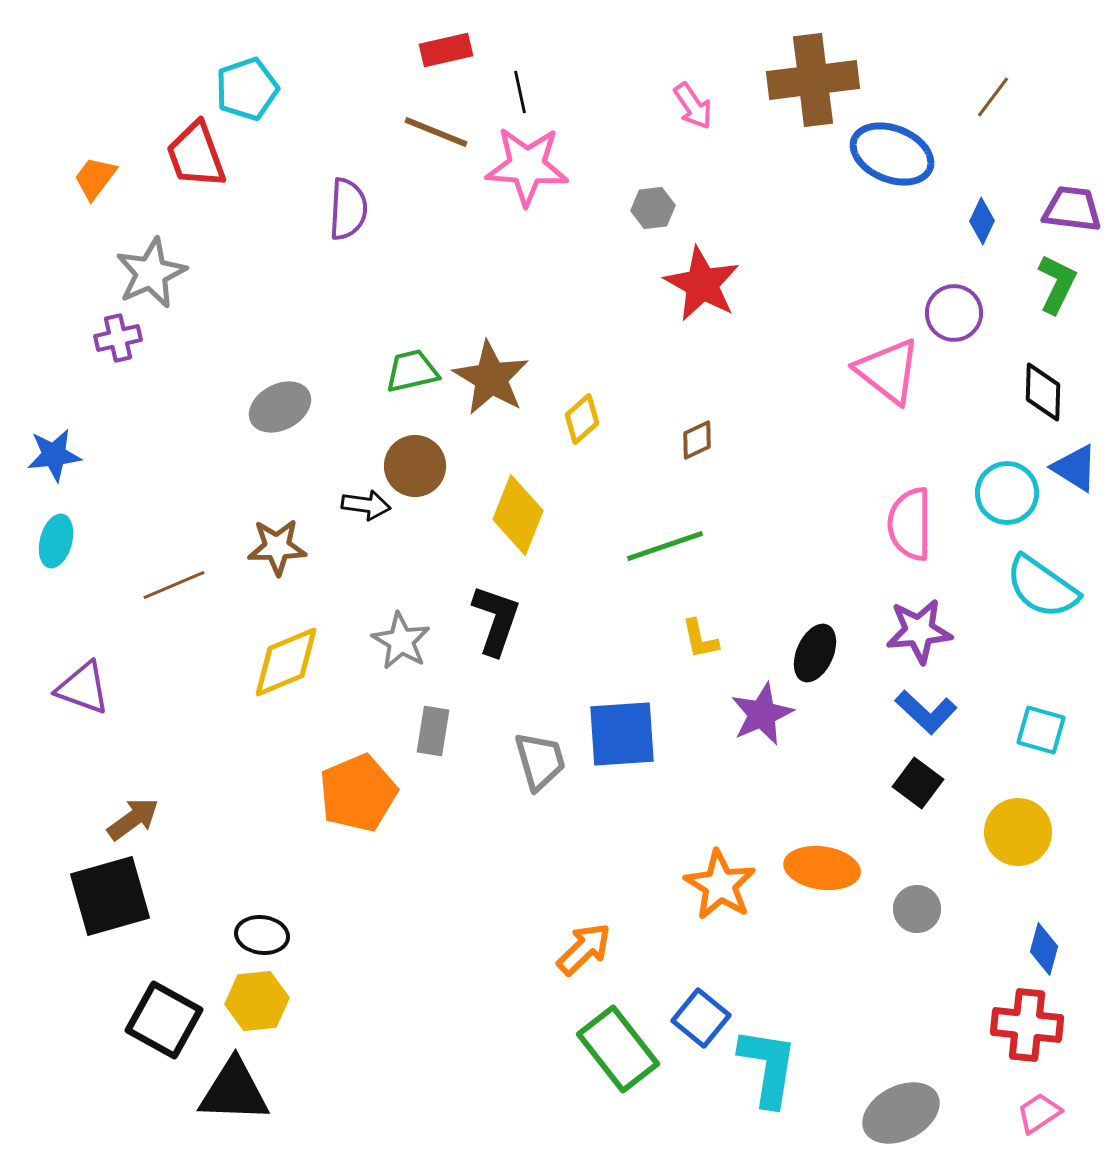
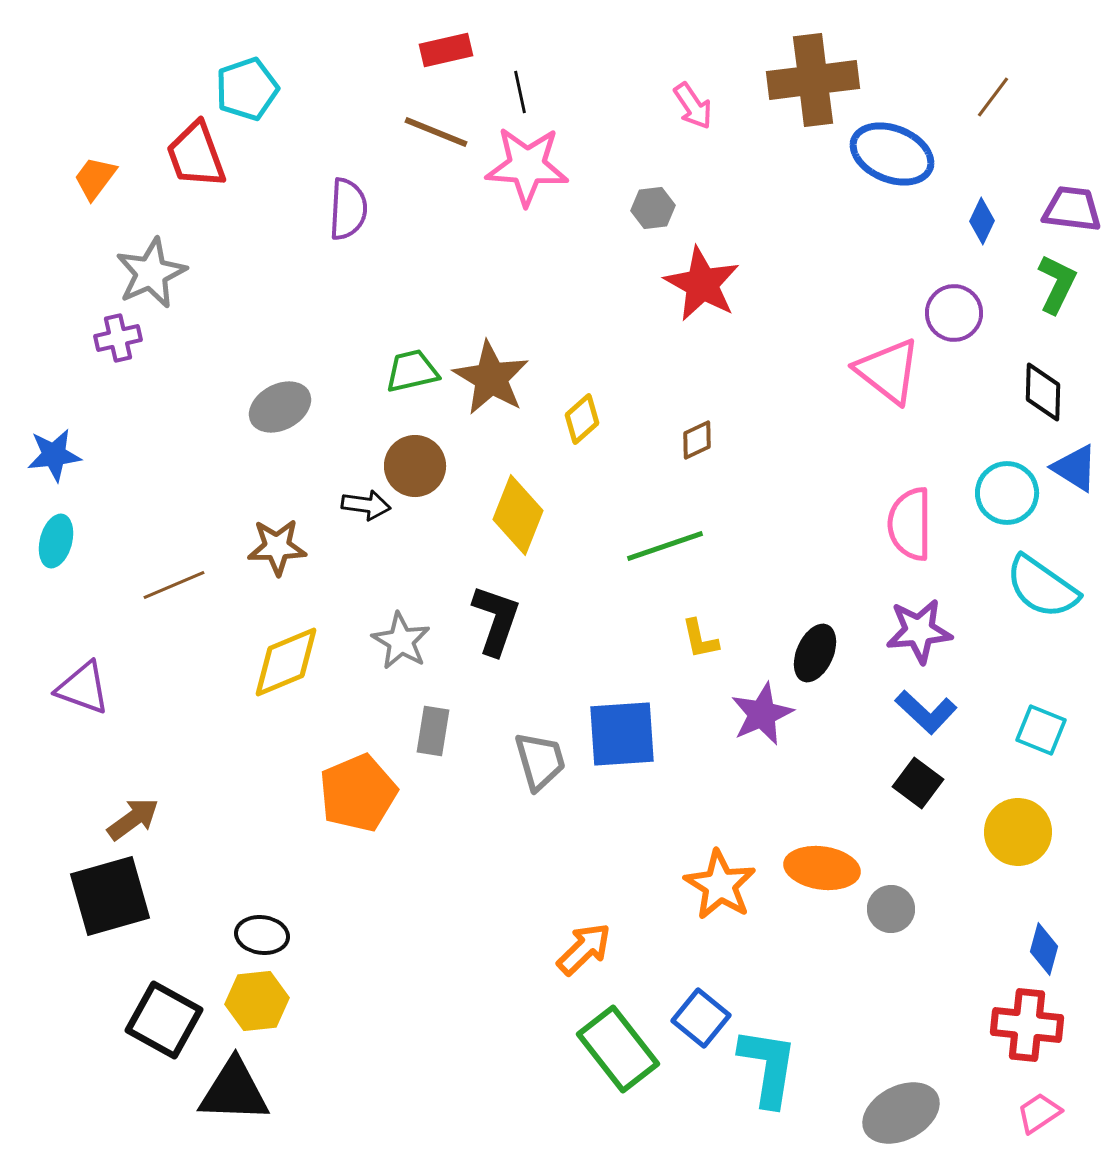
cyan square at (1041, 730): rotated 6 degrees clockwise
gray circle at (917, 909): moved 26 px left
